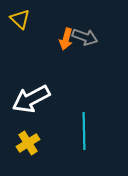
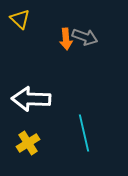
orange arrow: rotated 20 degrees counterclockwise
white arrow: rotated 30 degrees clockwise
cyan line: moved 2 px down; rotated 12 degrees counterclockwise
